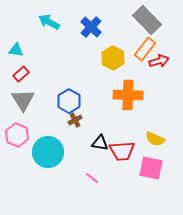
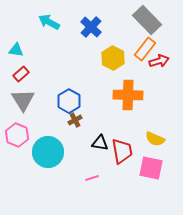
red trapezoid: rotated 96 degrees counterclockwise
pink line: rotated 56 degrees counterclockwise
